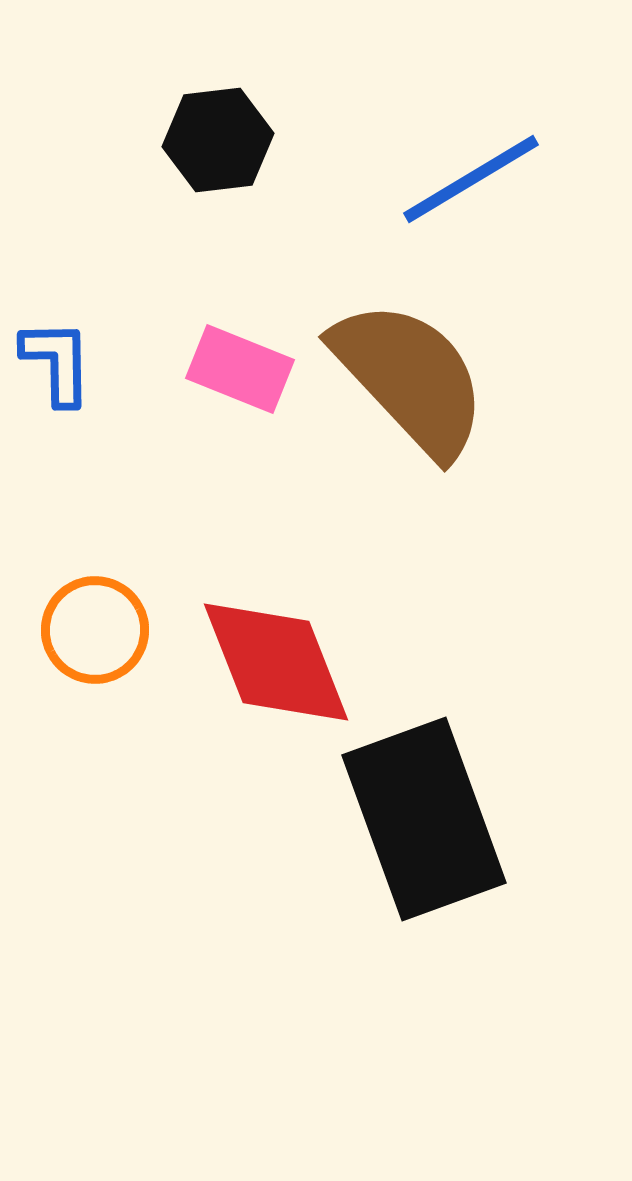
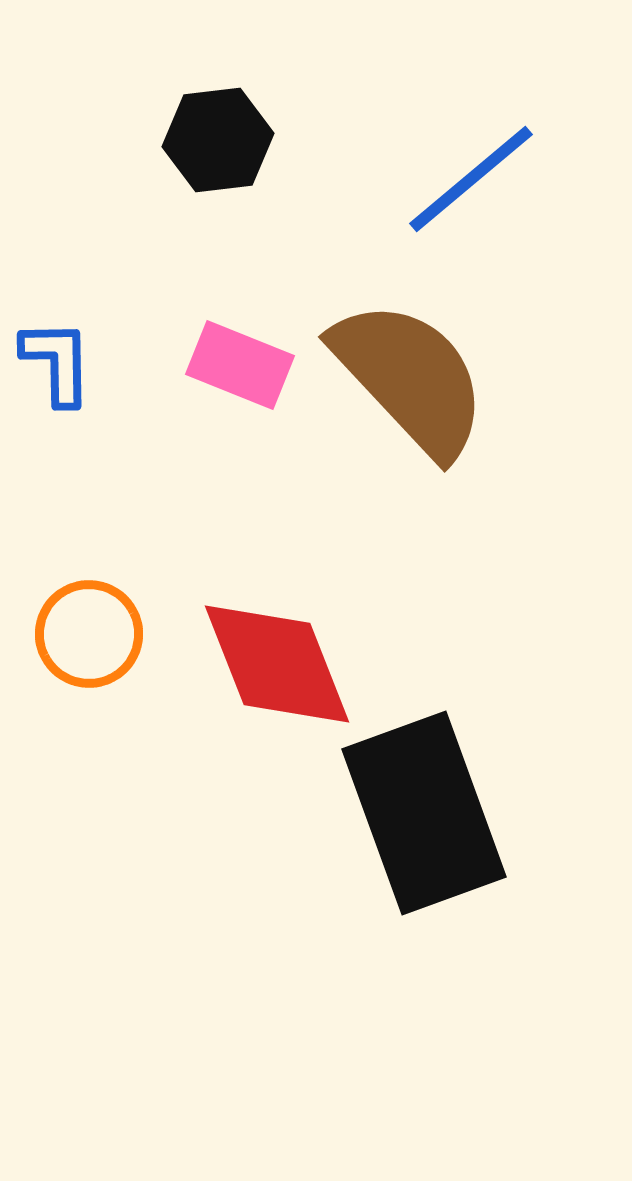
blue line: rotated 9 degrees counterclockwise
pink rectangle: moved 4 px up
orange circle: moved 6 px left, 4 px down
red diamond: moved 1 px right, 2 px down
black rectangle: moved 6 px up
